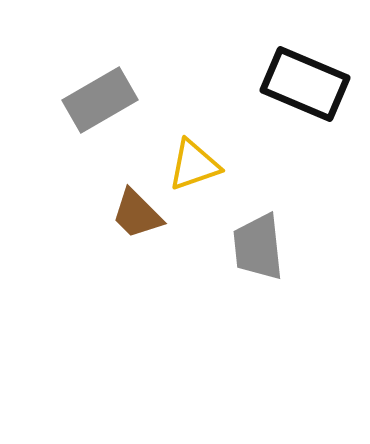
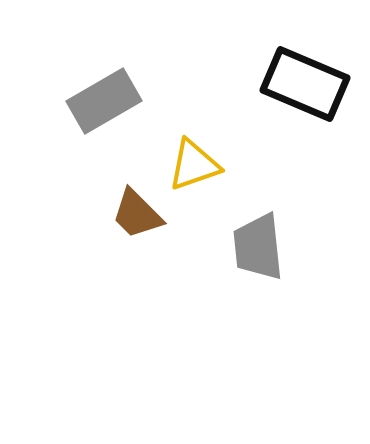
gray rectangle: moved 4 px right, 1 px down
